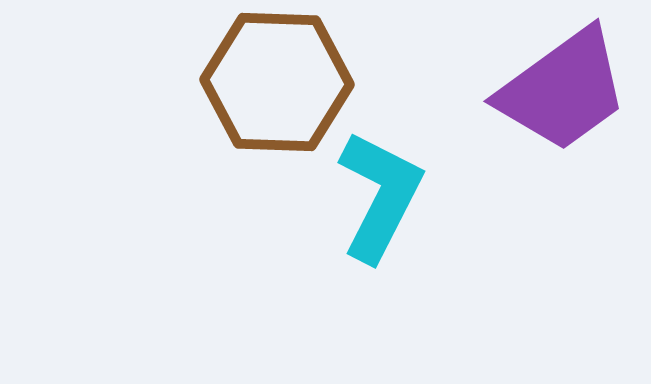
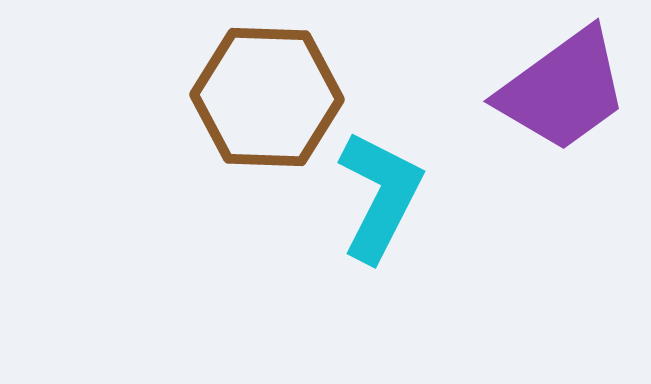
brown hexagon: moved 10 px left, 15 px down
